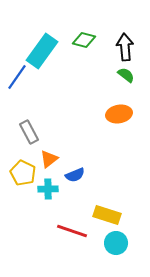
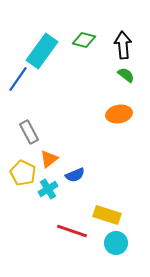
black arrow: moved 2 px left, 2 px up
blue line: moved 1 px right, 2 px down
cyan cross: rotated 30 degrees counterclockwise
